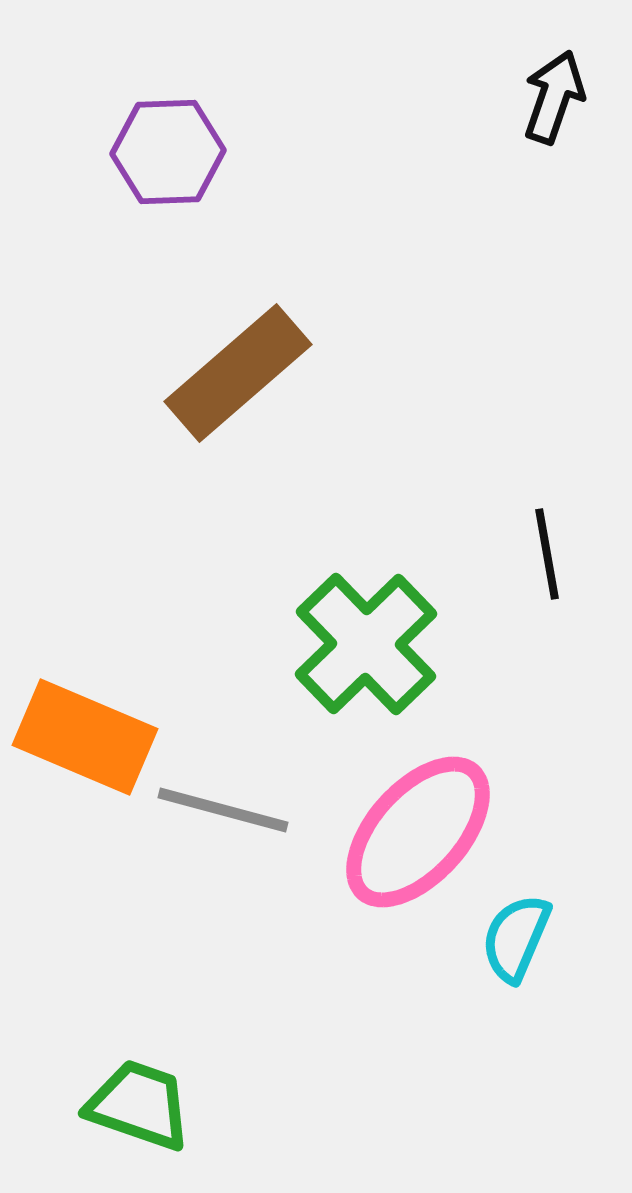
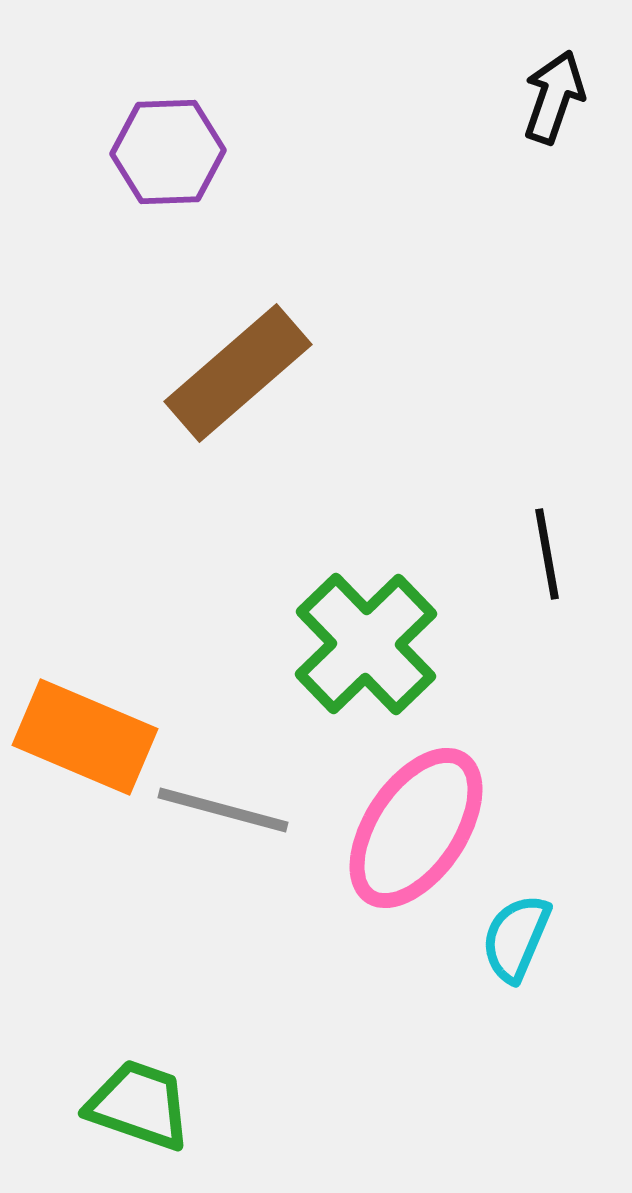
pink ellipse: moved 2 px left, 4 px up; rotated 8 degrees counterclockwise
